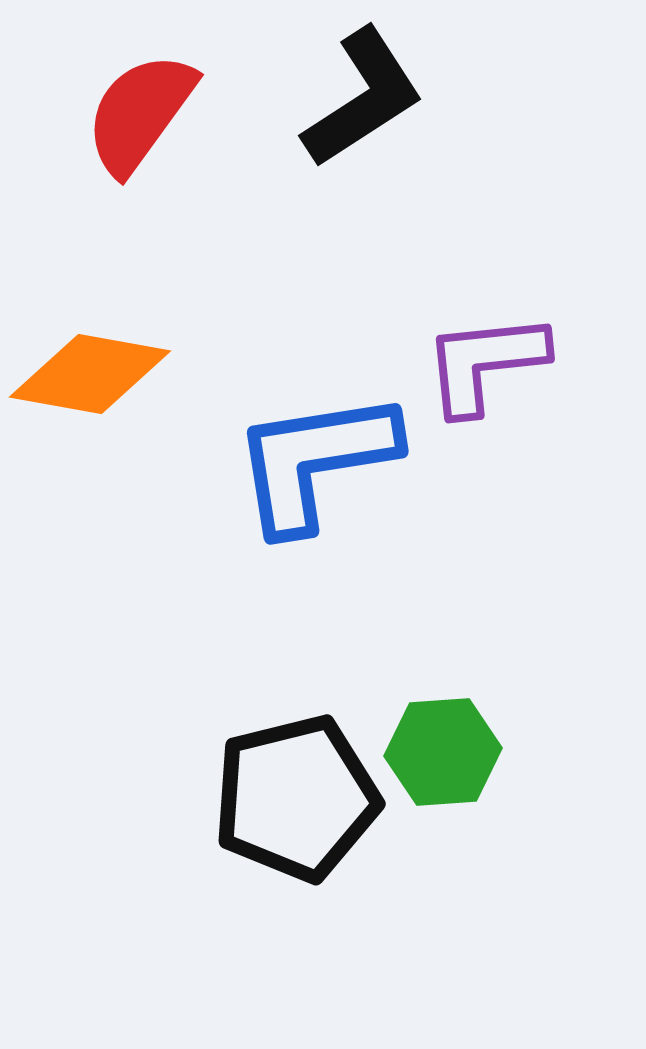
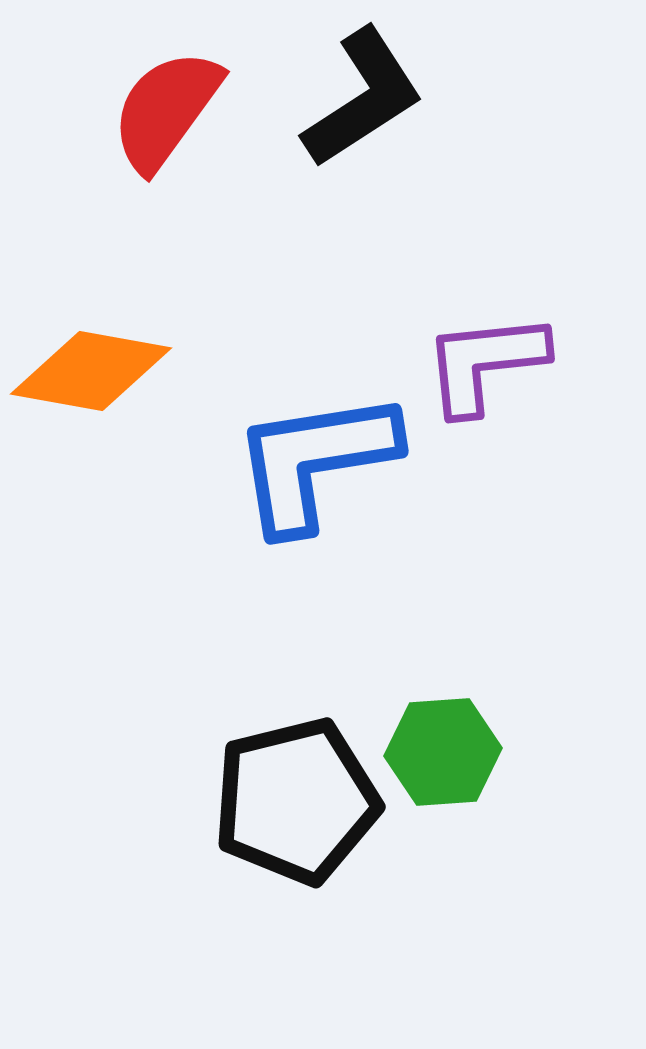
red semicircle: moved 26 px right, 3 px up
orange diamond: moved 1 px right, 3 px up
black pentagon: moved 3 px down
